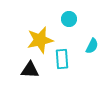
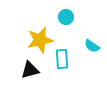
cyan circle: moved 3 px left, 2 px up
cyan semicircle: rotated 98 degrees clockwise
black triangle: rotated 18 degrees counterclockwise
